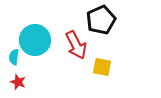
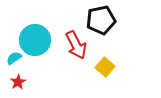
black pentagon: rotated 12 degrees clockwise
cyan semicircle: moved 1 px down; rotated 49 degrees clockwise
yellow square: moved 3 px right; rotated 30 degrees clockwise
red star: rotated 21 degrees clockwise
